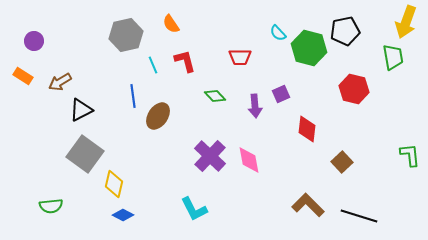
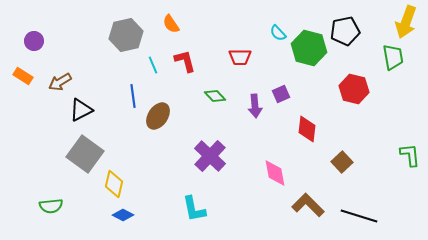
pink diamond: moved 26 px right, 13 px down
cyan L-shape: rotated 16 degrees clockwise
